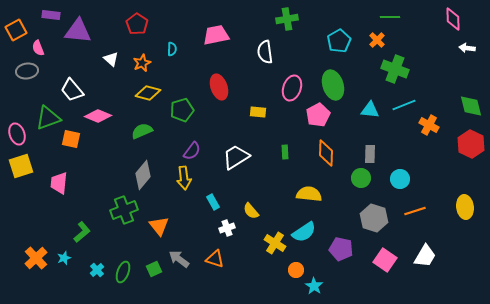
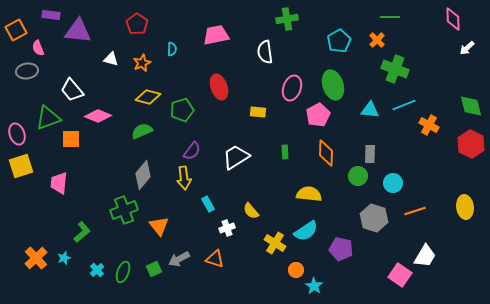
white arrow at (467, 48): rotated 49 degrees counterclockwise
white triangle at (111, 59): rotated 28 degrees counterclockwise
yellow diamond at (148, 93): moved 4 px down
orange square at (71, 139): rotated 12 degrees counterclockwise
green circle at (361, 178): moved 3 px left, 2 px up
cyan circle at (400, 179): moved 7 px left, 4 px down
cyan rectangle at (213, 202): moved 5 px left, 2 px down
cyan semicircle at (304, 232): moved 2 px right, 1 px up
gray arrow at (179, 259): rotated 65 degrees counterclockwise
pink square at (385, 260): moved 15 px right, 15 px down
